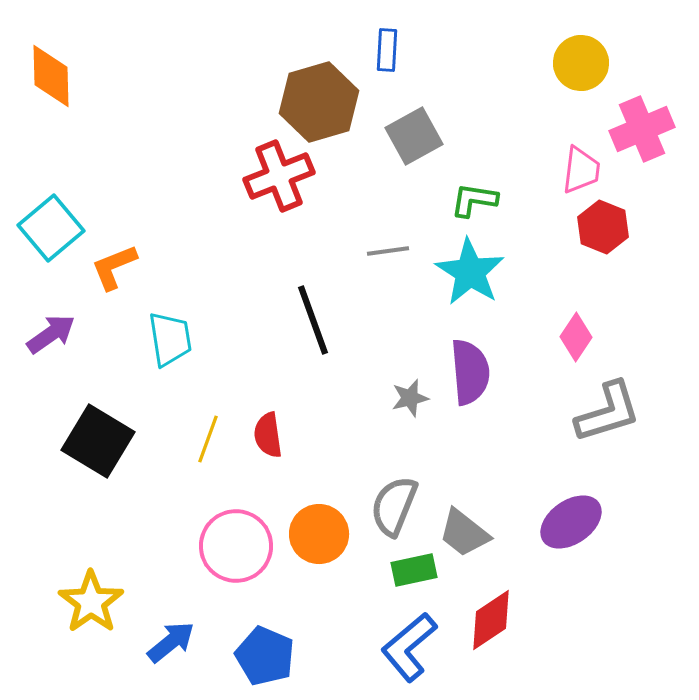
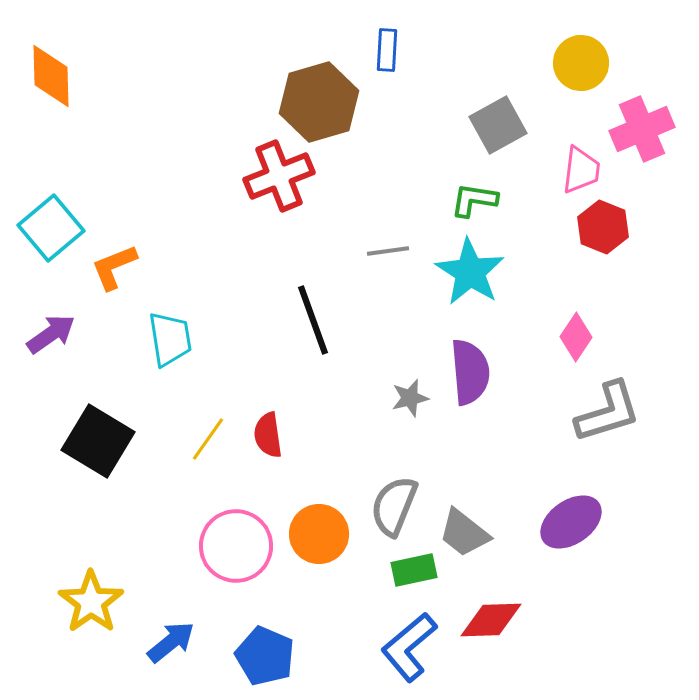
gray square: moved 84 px right, 11 px up
yellow line: rotated 15 degrees clockwise
red diamond: rotated 32 degrees clockwise
